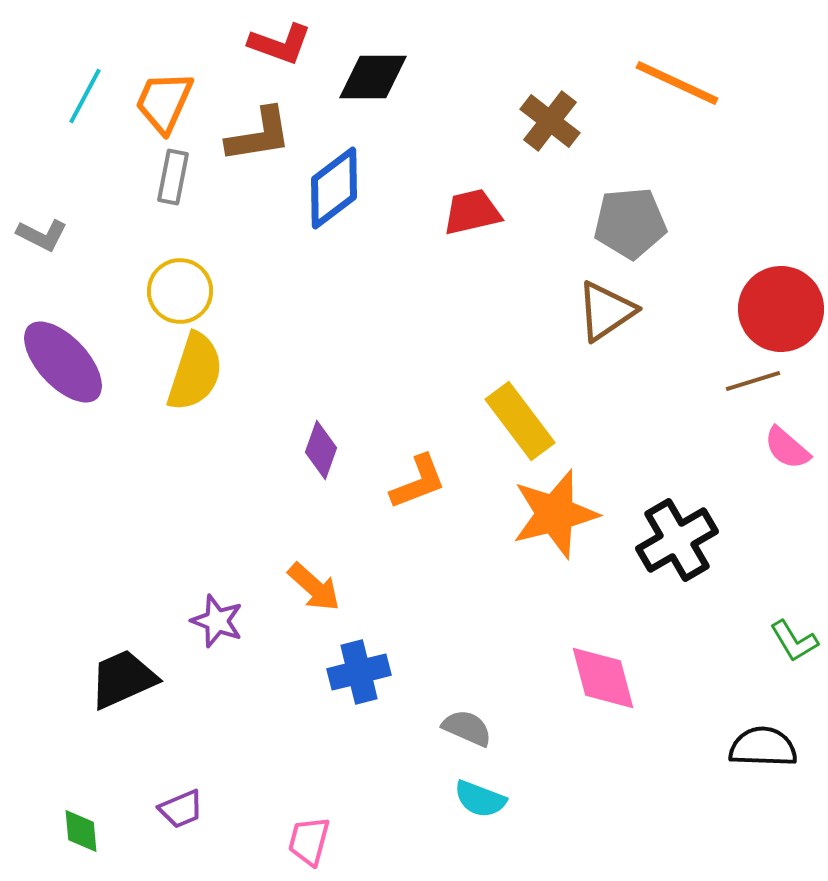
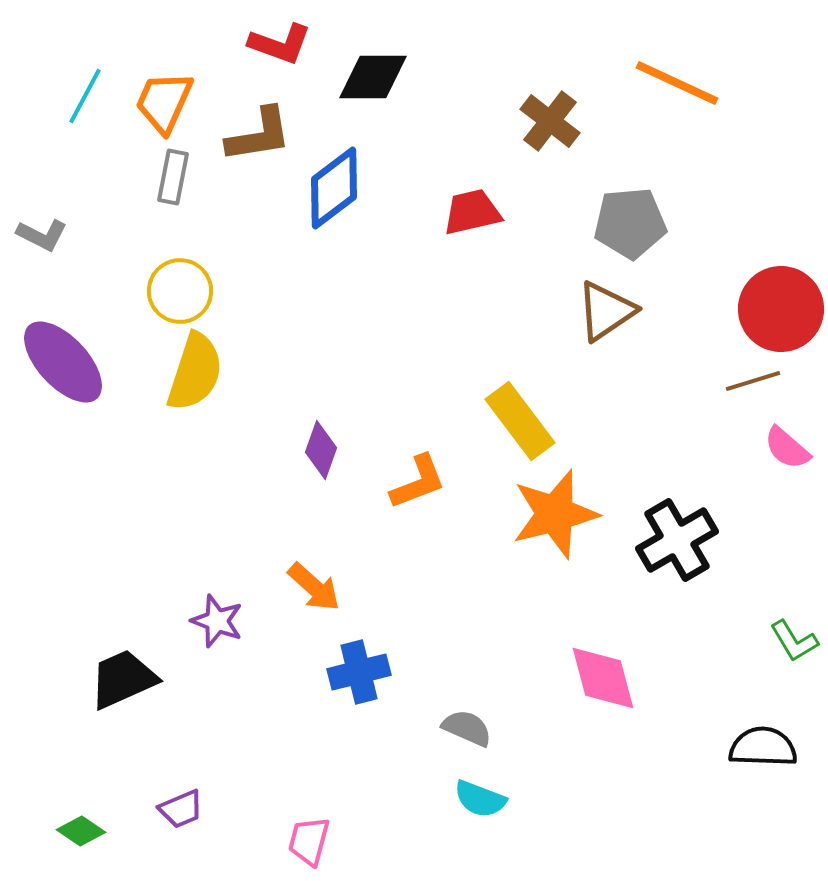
green diamond: rotated 51 degrees counterclockwise
